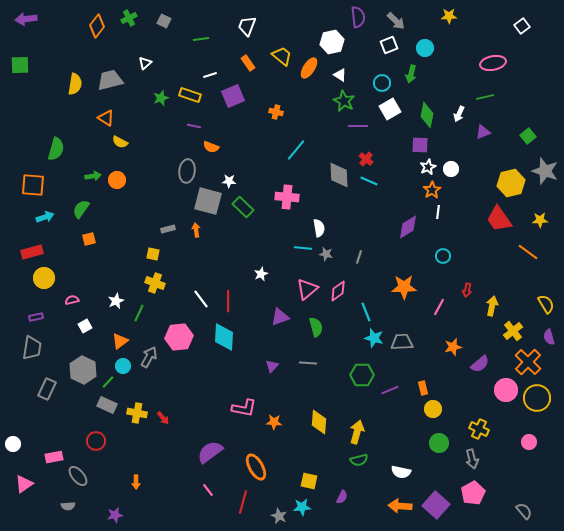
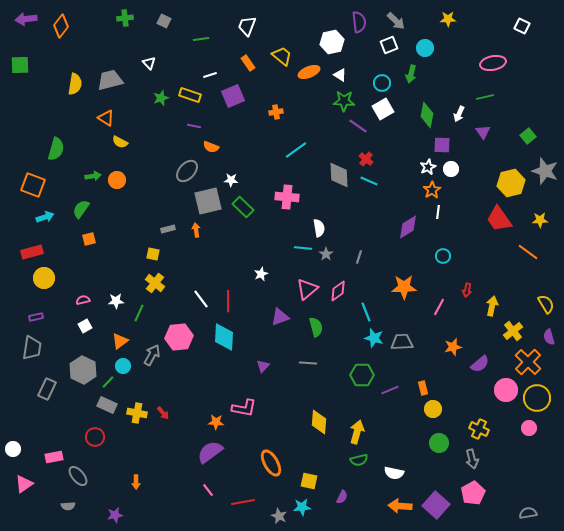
yellow star at (449, 16): moved 1 px left, 3 px down
purple semicircle at (358, 17): moved 1 px right, 5 px down
green cross at (129, 18): moved 4 px left; rotated 21 degrees clockwise
orange diamond at (97, 26): moved 36 px left
white square at (522, 26): rotated 28 degrees counterclockwise
white triangle at (145, 63): moved 4 px right; rotated 32 degrees counterclockwise
orange ellipse at (309, 68): moved 4 px down; rotated 35 degrees clockwise
green star at (344, 101): rotated 25 degrees counterclockwise
white square at (390, 109): moved 7 px left
orange cross at (276, 112): rotated 24 degrees counterclockwise
purple line at (358, 126): rotated 36 degrees clockwise
purple triangle at (483, 132): rotated 42 degrees counterclockwise
purple square at (420, 145): moved 22 px right
cyan line at (296, 150): rotated 15 degrees clockwise
gray ellipse at (187, 171): rotated 35 degrees clockwise
white star at (229, 181): moved 2 px right, 1 px up
orange square at (33, 185): rotated 15 degrees clockwise
gray square at (208, 201): rotated 28 degrees counterclockwise
gray star at (326, 254): rotated 24 degrees clockwise
yellow cross at (155, 283): rotated 18 degrees clockwise
pink semicircle at (72, 300): moved 11 px right
white star at (116, 301): rotated 21 degrees clockwise
gray arrow at (149, 357): moved 3 px right, 2 px up
purple triangle at (272, 366): moved 9 px left
red arrow at (163, 418): moved 5 px up
orange star at (274, 422): moved 58 px left
red circle at (96, 441): moved 1 px left, 4 px up
pink circle at (529, 442): moved 14 px up
white circle at (13, 444): moved 5 px down
orange ellipse at (256, 467): moved 15 px right, 4 px up
white semicircle at (401, 472): moved 7 px left, 1 px down
red line at (243, 502): rotated 65 degrees clockwise
gray semicircle at (524, 511): moved 4 px right, 2 px down; rotated 60 degrees counterclockwise
